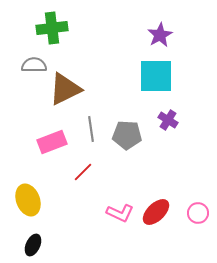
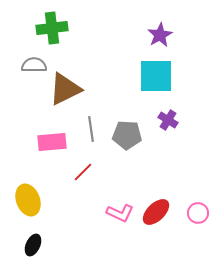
pink rectangle: rotated 16 degrees clockwise
